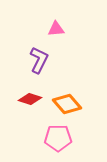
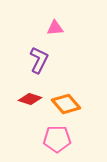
pink triangle: moved 1 px left, 1 px up
orange diamond: moved 1 px left
pink pentagon: moved 1 px left, 1 px down
